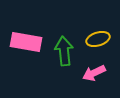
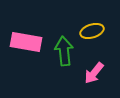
yellow ellipse: moved 6 px left, 8 px up
pink arrow: rotated 25 degrees counterclockwise
